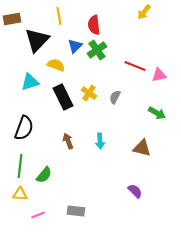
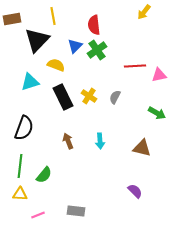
yellow line: moved 6 px left
red line: rotated 25 degrees counterclockwise
yellow cross: moved 3 px down
